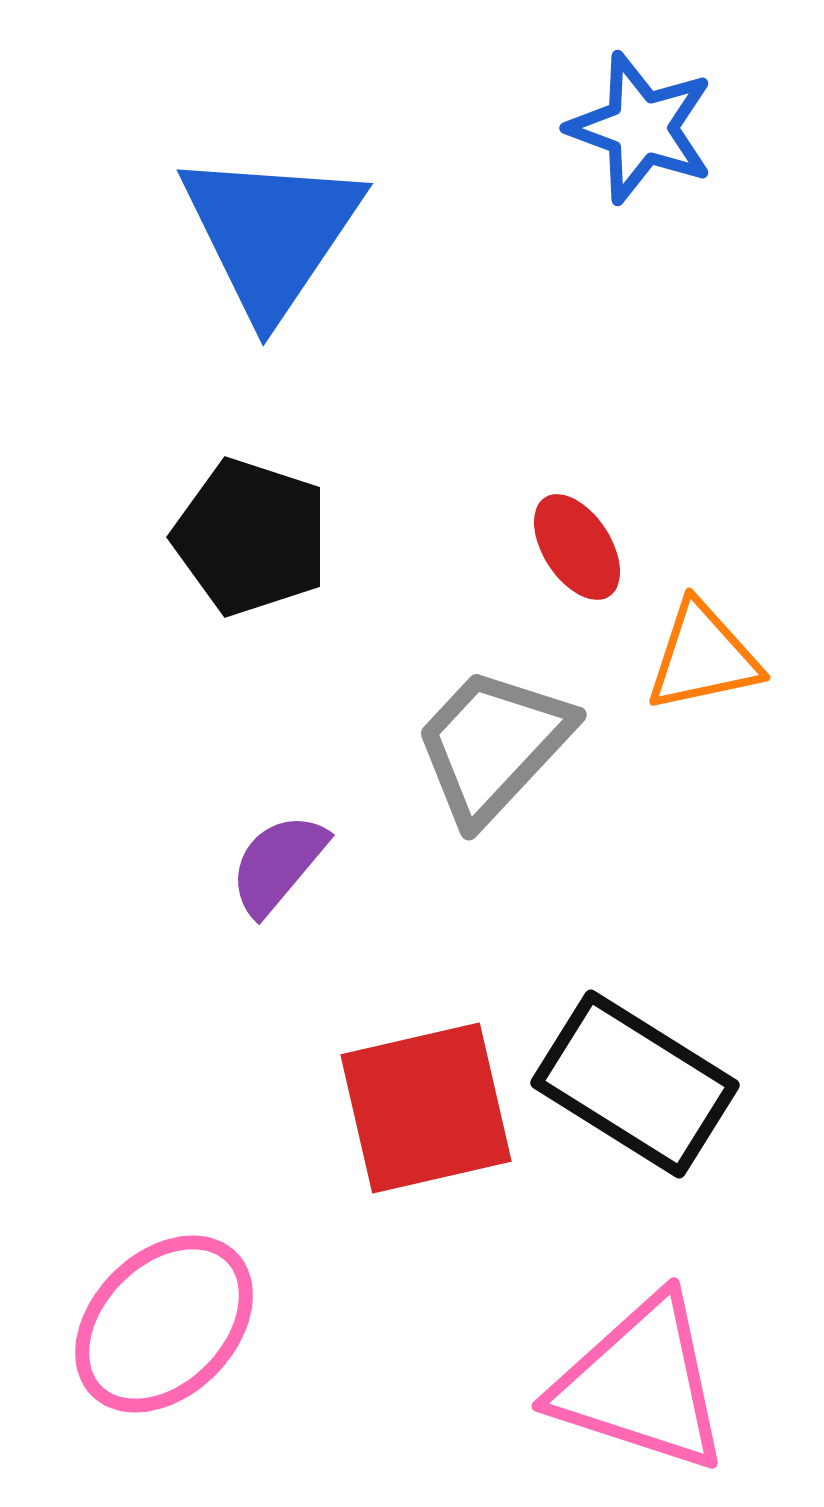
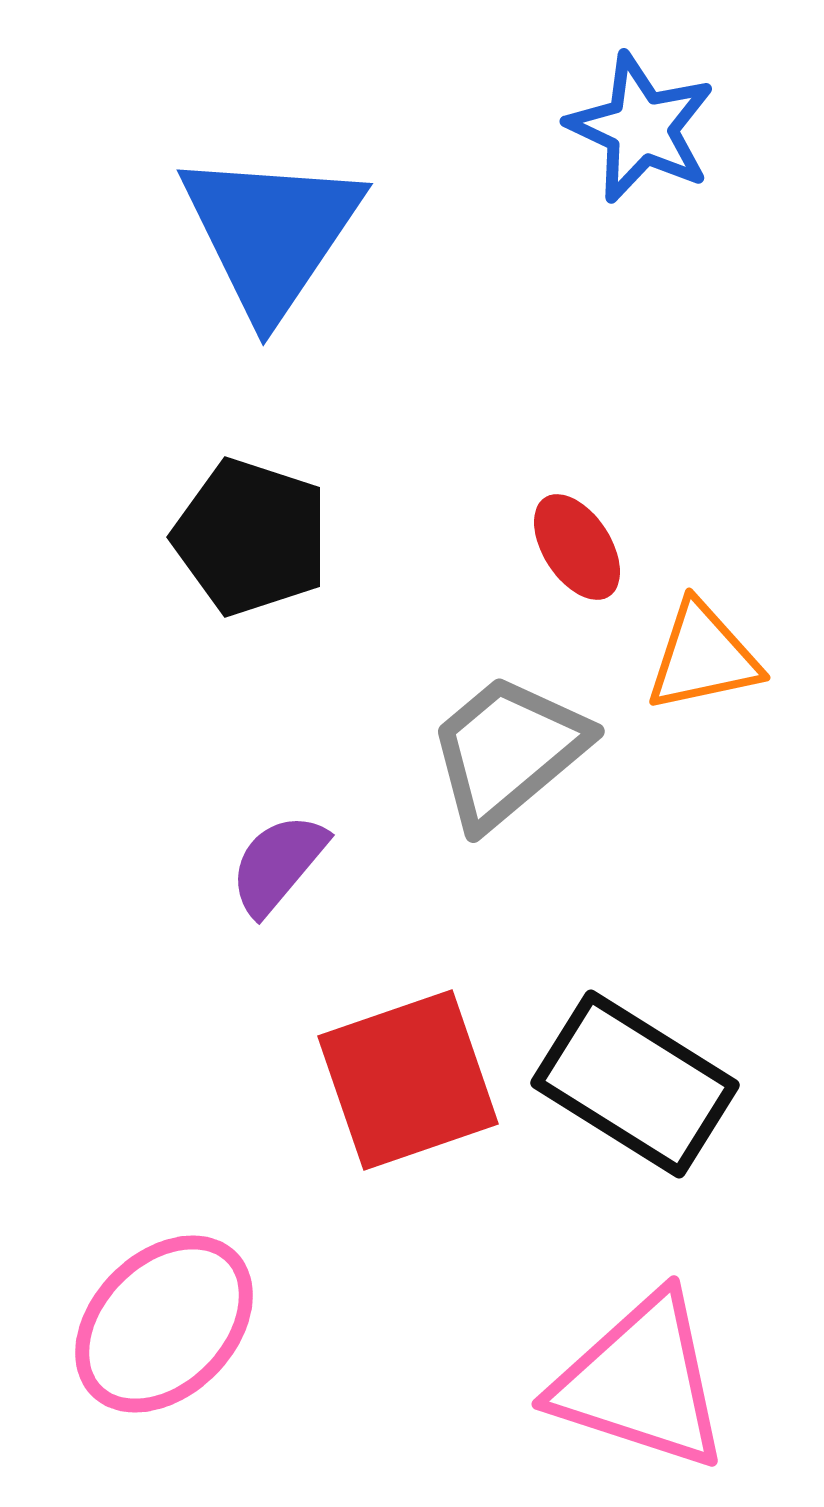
blue star: rotated 5 degrees clockwise
gray trapezoid: moved 15 px right, 6 px down; rotated 7 degrees clockwise
red square: moved 18 px left, 28 px up; rotated 6 degrees counterclockwise
pink triangle: moved 2 px up
